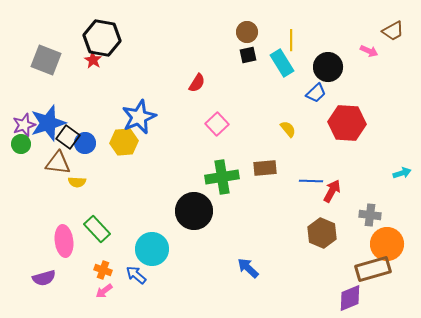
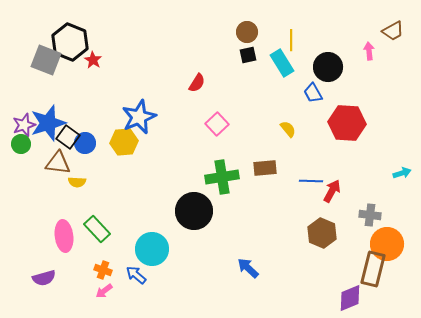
black hexagon at (102, 38): moved 32 px left, 4 px down; rotated 12 degrees clockwise
pink arrow at (369, 51): rotated 120 degrees counterclockwise
blue trapezoid at (316, 93): moved 3 px left; rotated 105 degrees clockwise
pink ellipse at (64, 241): moved 5 px up
brown rectangle at (373, 269): rotated 60 degrees counterclockwise
